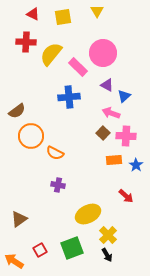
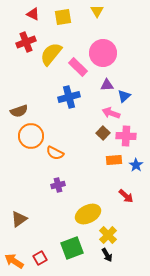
red cross: rotated 24 degrees counterclockwise
purple triangle: rotated 32 degrees counterclockwise
blue cross: rotated 10 degrees counterclockwise
brown semicircle: moved 2 px right; rotated 18 degrees clockwise
purple cross: rotated 24 degrees counterclockwise
red square: moved 8 px down
